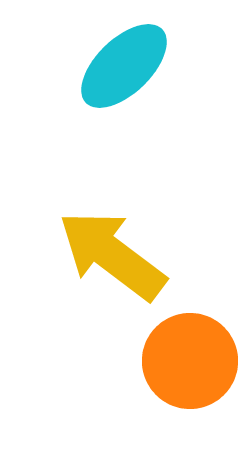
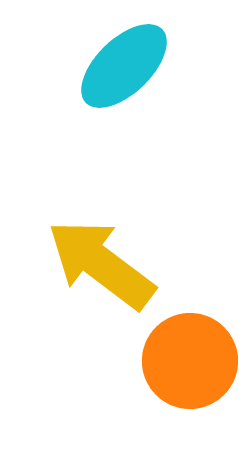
yellow arrow: moved 11 px left, 9 px down
